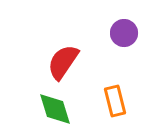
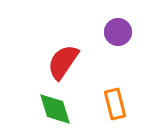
purple circle: moved 6 px left, 1 px up
orange rectangle: moved 3 px down
